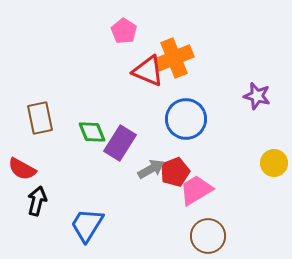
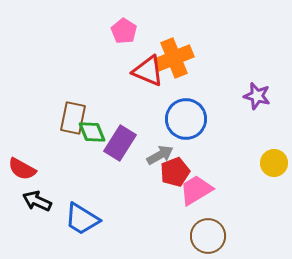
brown rectangle: moved 33 px right; rotated 24 degrees clockwise
gray arrow: moved 9 px right, 14 px up
black arrow: rotated 80 degrees counterclockwise
blue trapezoid: moved 5 px left, 6 px up; rotated 90 degrees counterclockwise
